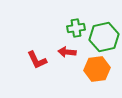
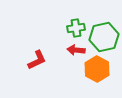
red arrow: moved 9 px right, 2 px up
red L-shape: rotated 90 degrees counterclockwise
orange hexagon: rotated 25 degrees counterclockwise
